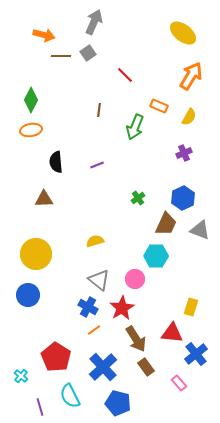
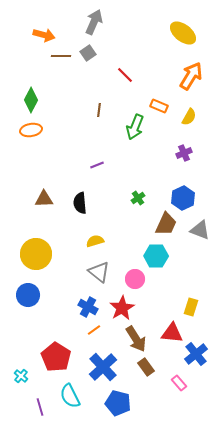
black semicircle at (56, 162): moved 24 px right, 41 px down
gray triangle at (99, 280): moved 8 px up
